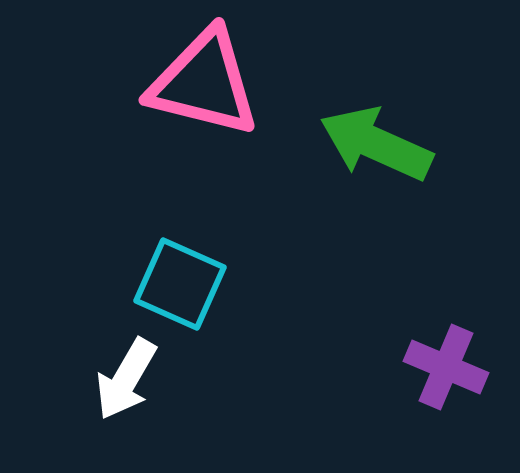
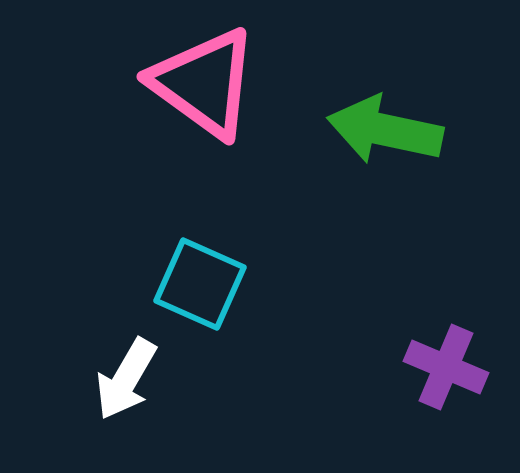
pink triangle: rotated 22 degrees clockwise
green arrow: moved 9 px right, 14 px up; rotated 12 degrees counterclockwise
cyan square: moved 20 px right
